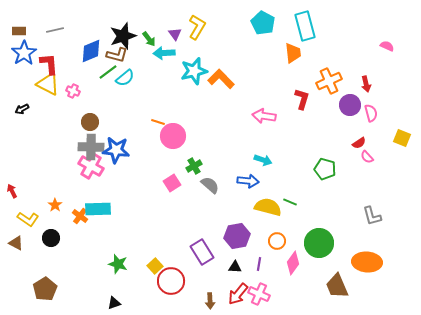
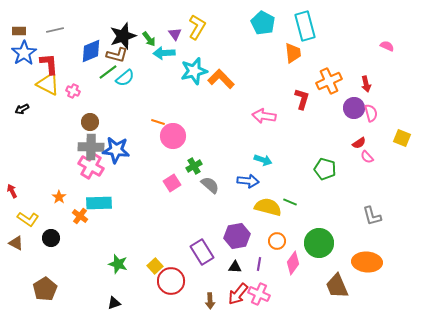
purple circle at (350, 105): moved 4 px right, 3 px down
orange star at (55, 205): moved 4 px right, 8 px up
cyan rectangle at (98, 209): moved 1 px right, 6 px up
